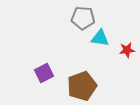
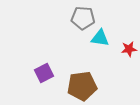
red star: moved 2 px right, 1 px up
brown pentagon: rotated 12 degrees clockwise
